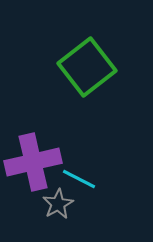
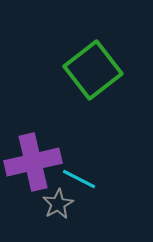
green square: moved 6 px right, 3 px down
